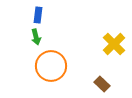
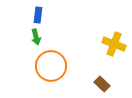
yellow cross: rotated 25 degrees counterclockwise
